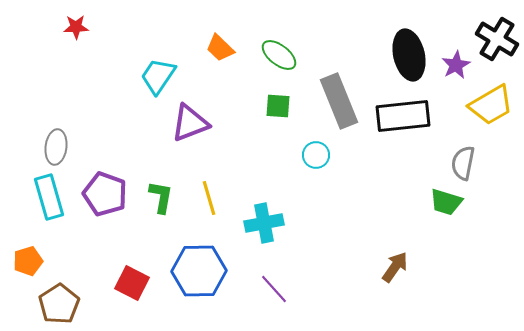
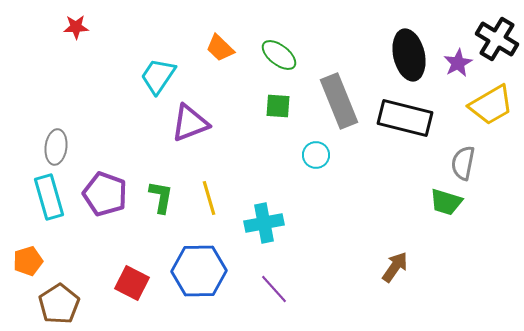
purple star: moved 2 px right, 2 px up
black rectangle: moved 2 px right, 2 px down; rotated 20 degrees clockwise
